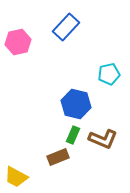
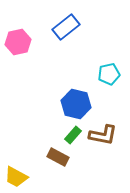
blue rectangle: rotated 8 degrees clockwise
green rectangle: rotated 18 degrees clockwise
brown L-shape: moved 4 px up; rotated 12 degrees counterclockwise
brown rectangle: rotated 50 degrees clockwise
